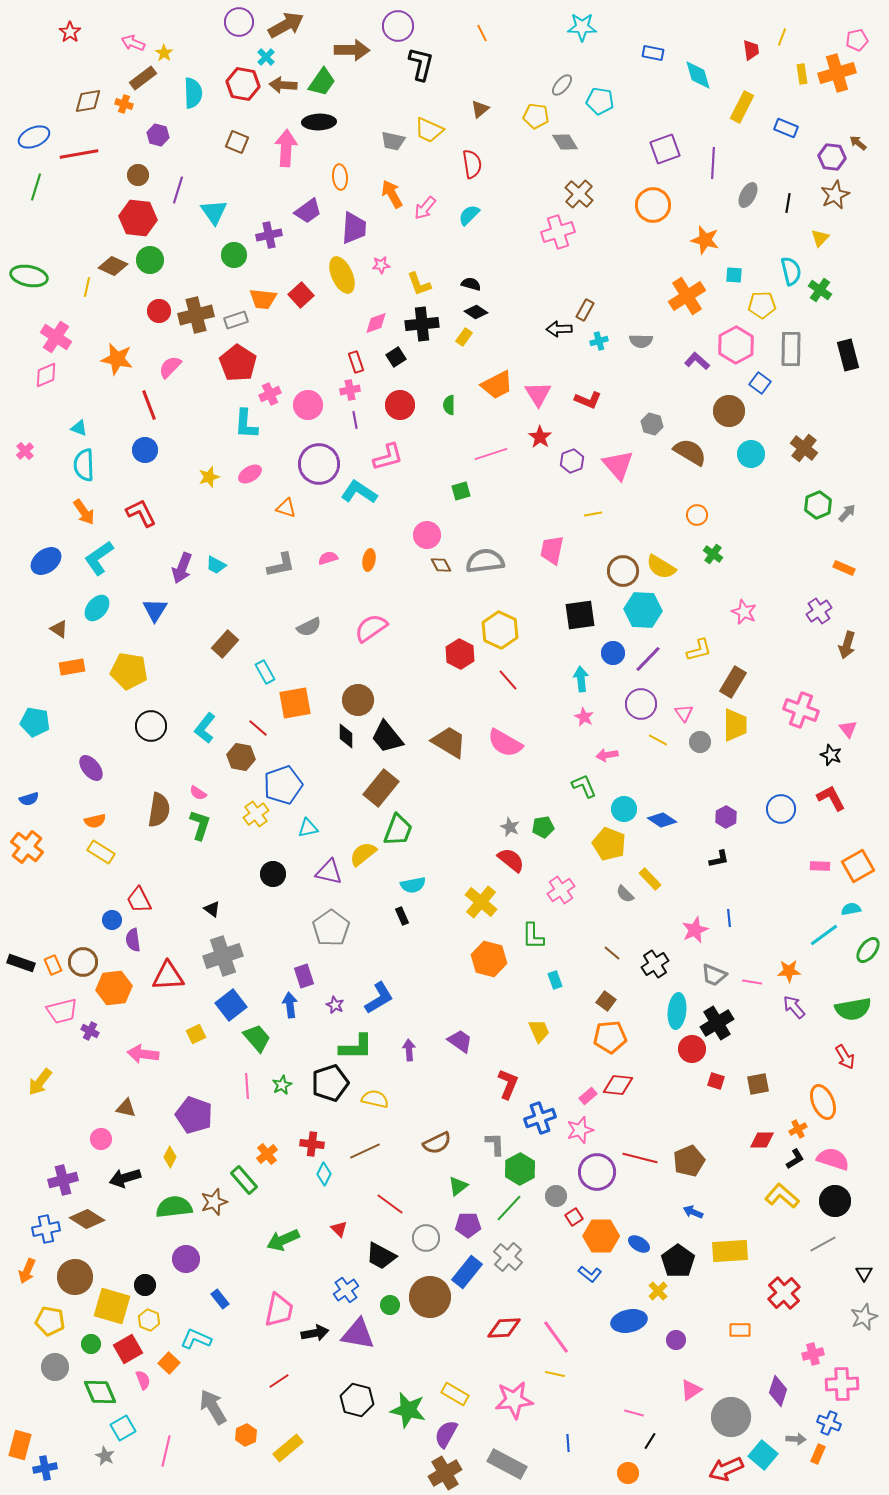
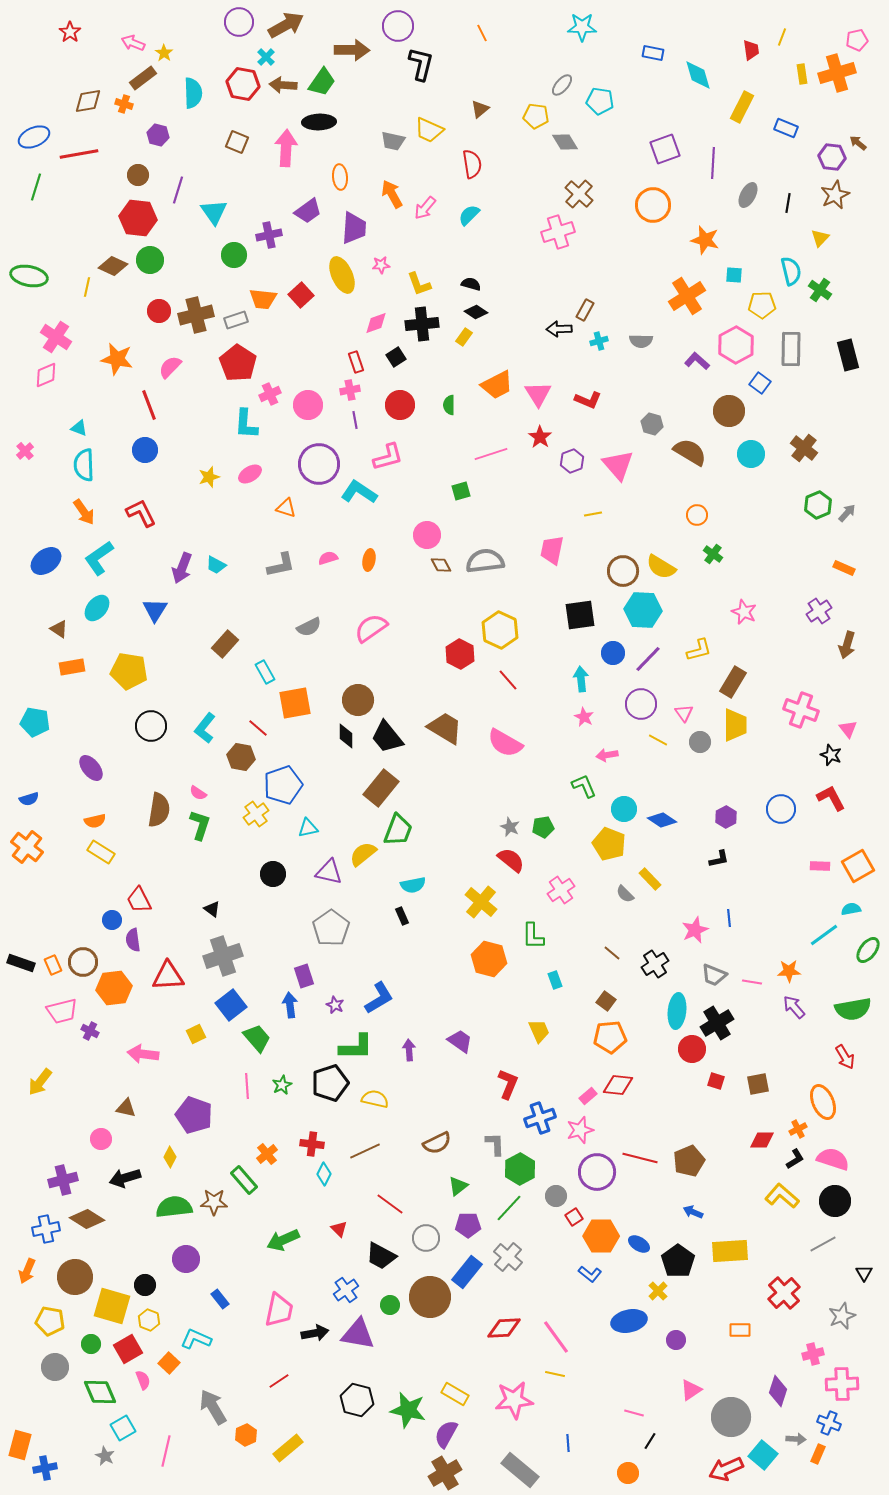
brown trapezoid at (449, 742): moved 4 px left, 14 px up
brown star at (214, 1202): rotated 20 degrees clockwise
gray star at (864, 1317): moved 22 px left, 1 px up
gray rectangle at (507, 1464): moved 13 px right, 6 px down; rotated 12 degrees clockwise
